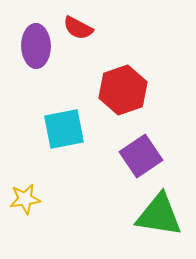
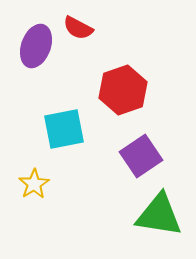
purple ellipse: rotated 21 degrees clockwise
yellow star: moved 9 px right, 15 px up; rotated 24 degrees counterclockwise
